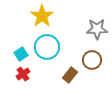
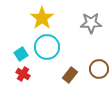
yellow star: moved 2 px down
gray star: moved 6 px left, 6 px up
brown circle: moved 7 px right, 9 px down
red cross: rotated 24 degrees counterclockwise
